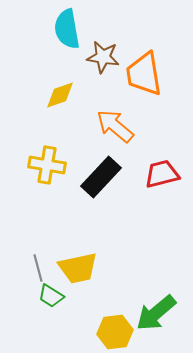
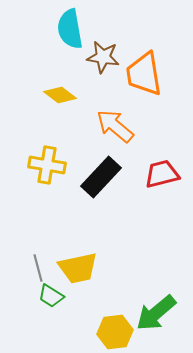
cyan semicircle: moved 3 px right
yellow diamond: rotated 56 degrees clockwise
